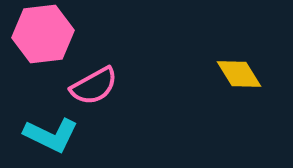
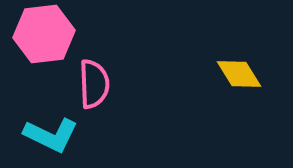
pink hexagon: moved 1 px right
pink semicircle: moved 2 px up; rotated 63 degrees counterclockwise
